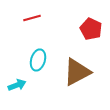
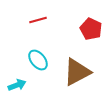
red line: moved 6 px right, 2 px down
cyan ellipse: rotated 55 degrees counterclockwise
